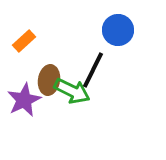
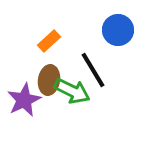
orange rectangle: moved 25 px right
black line: rotated 57 degrees counterclockwise
